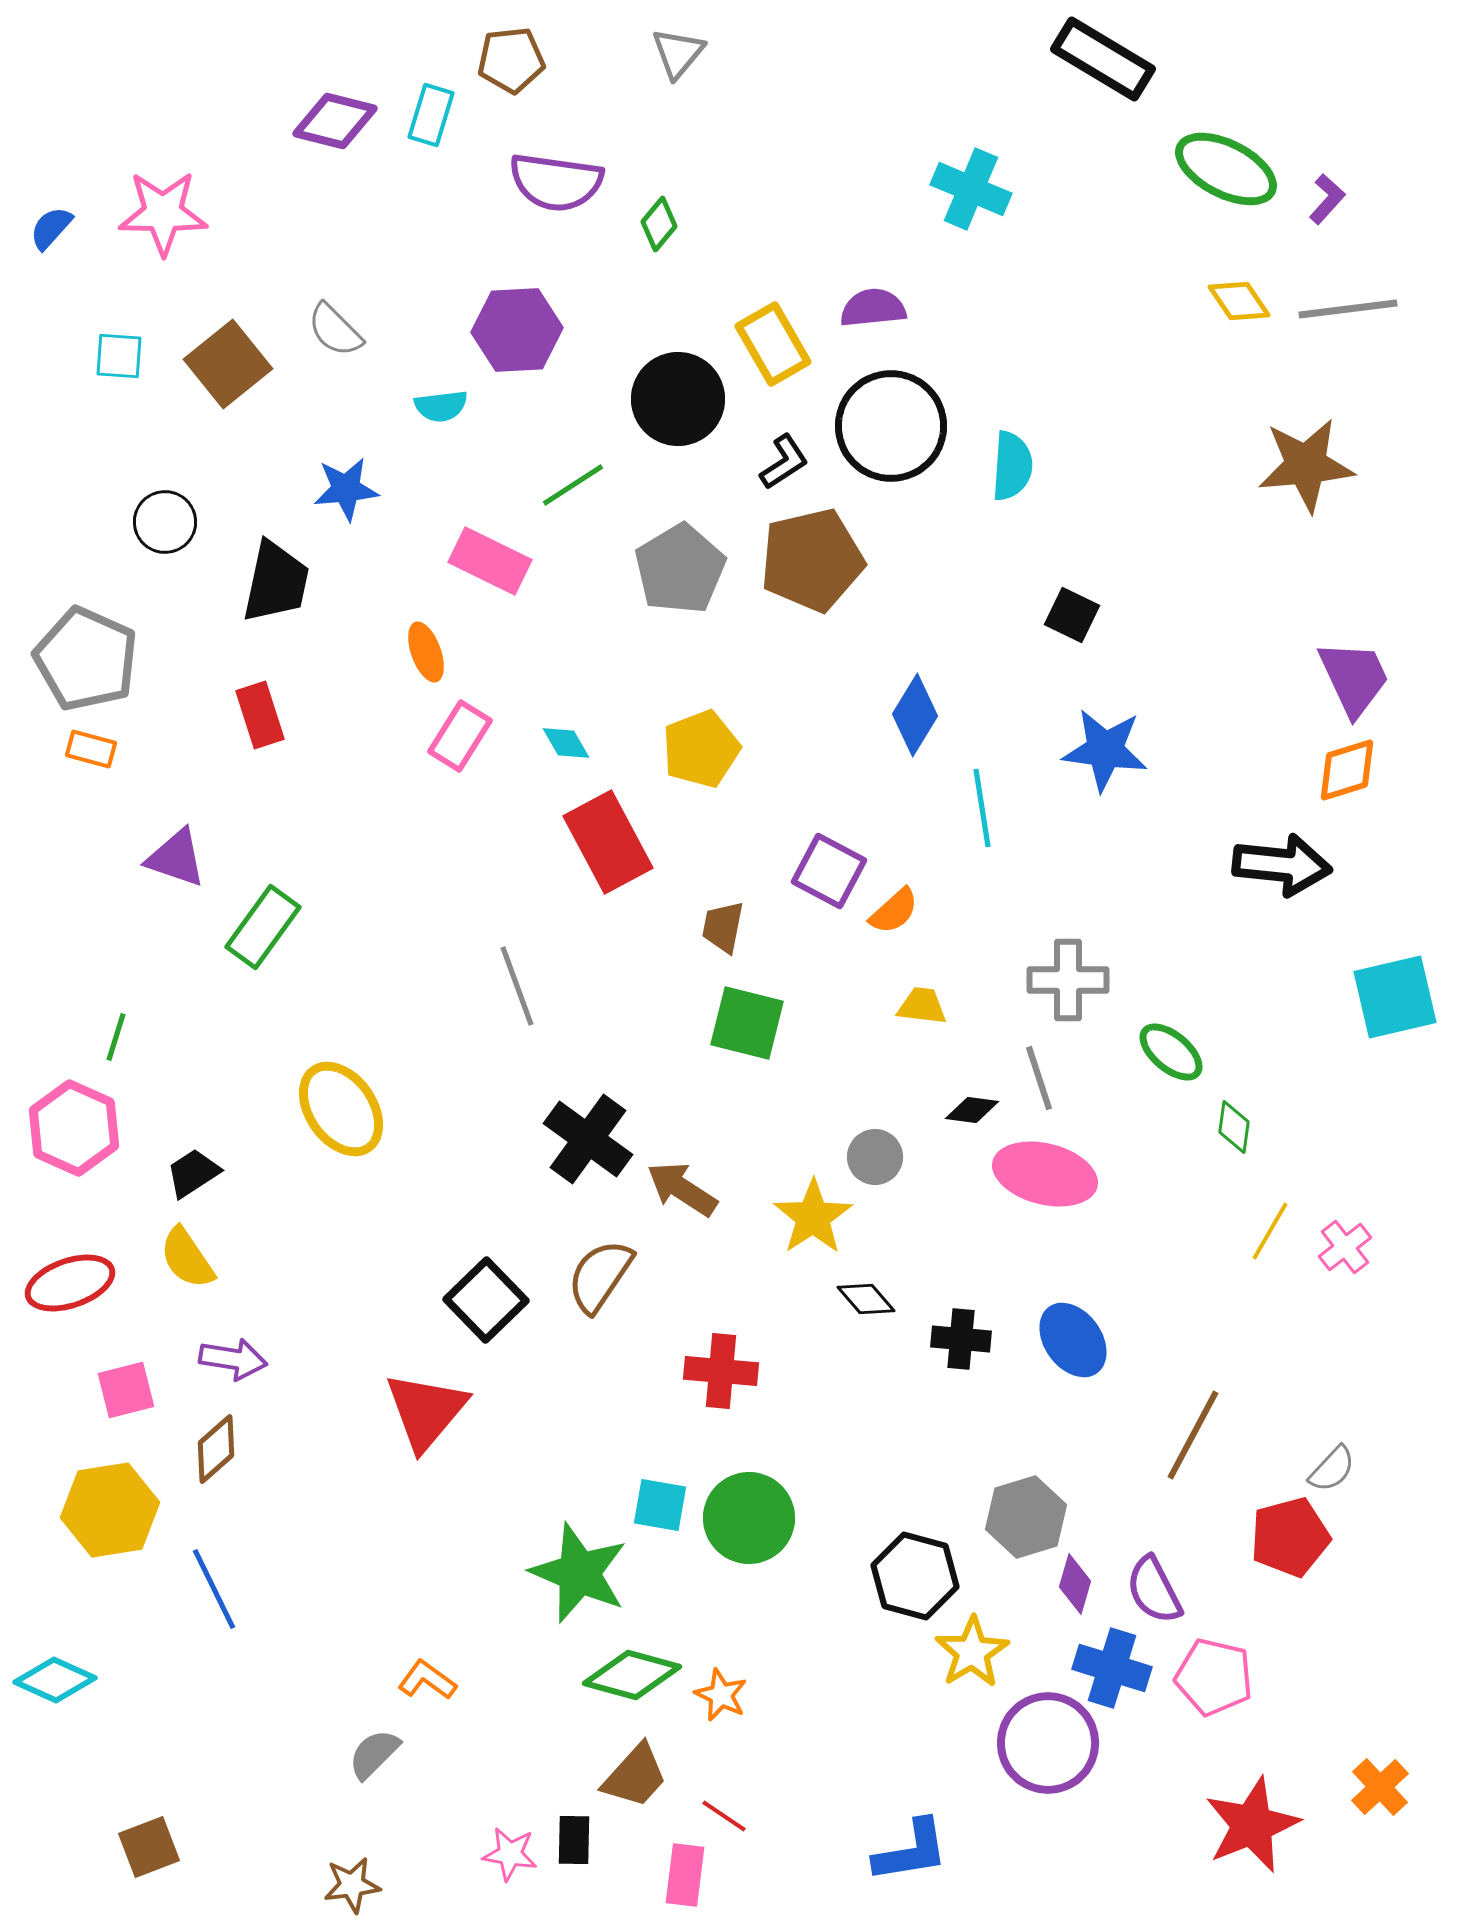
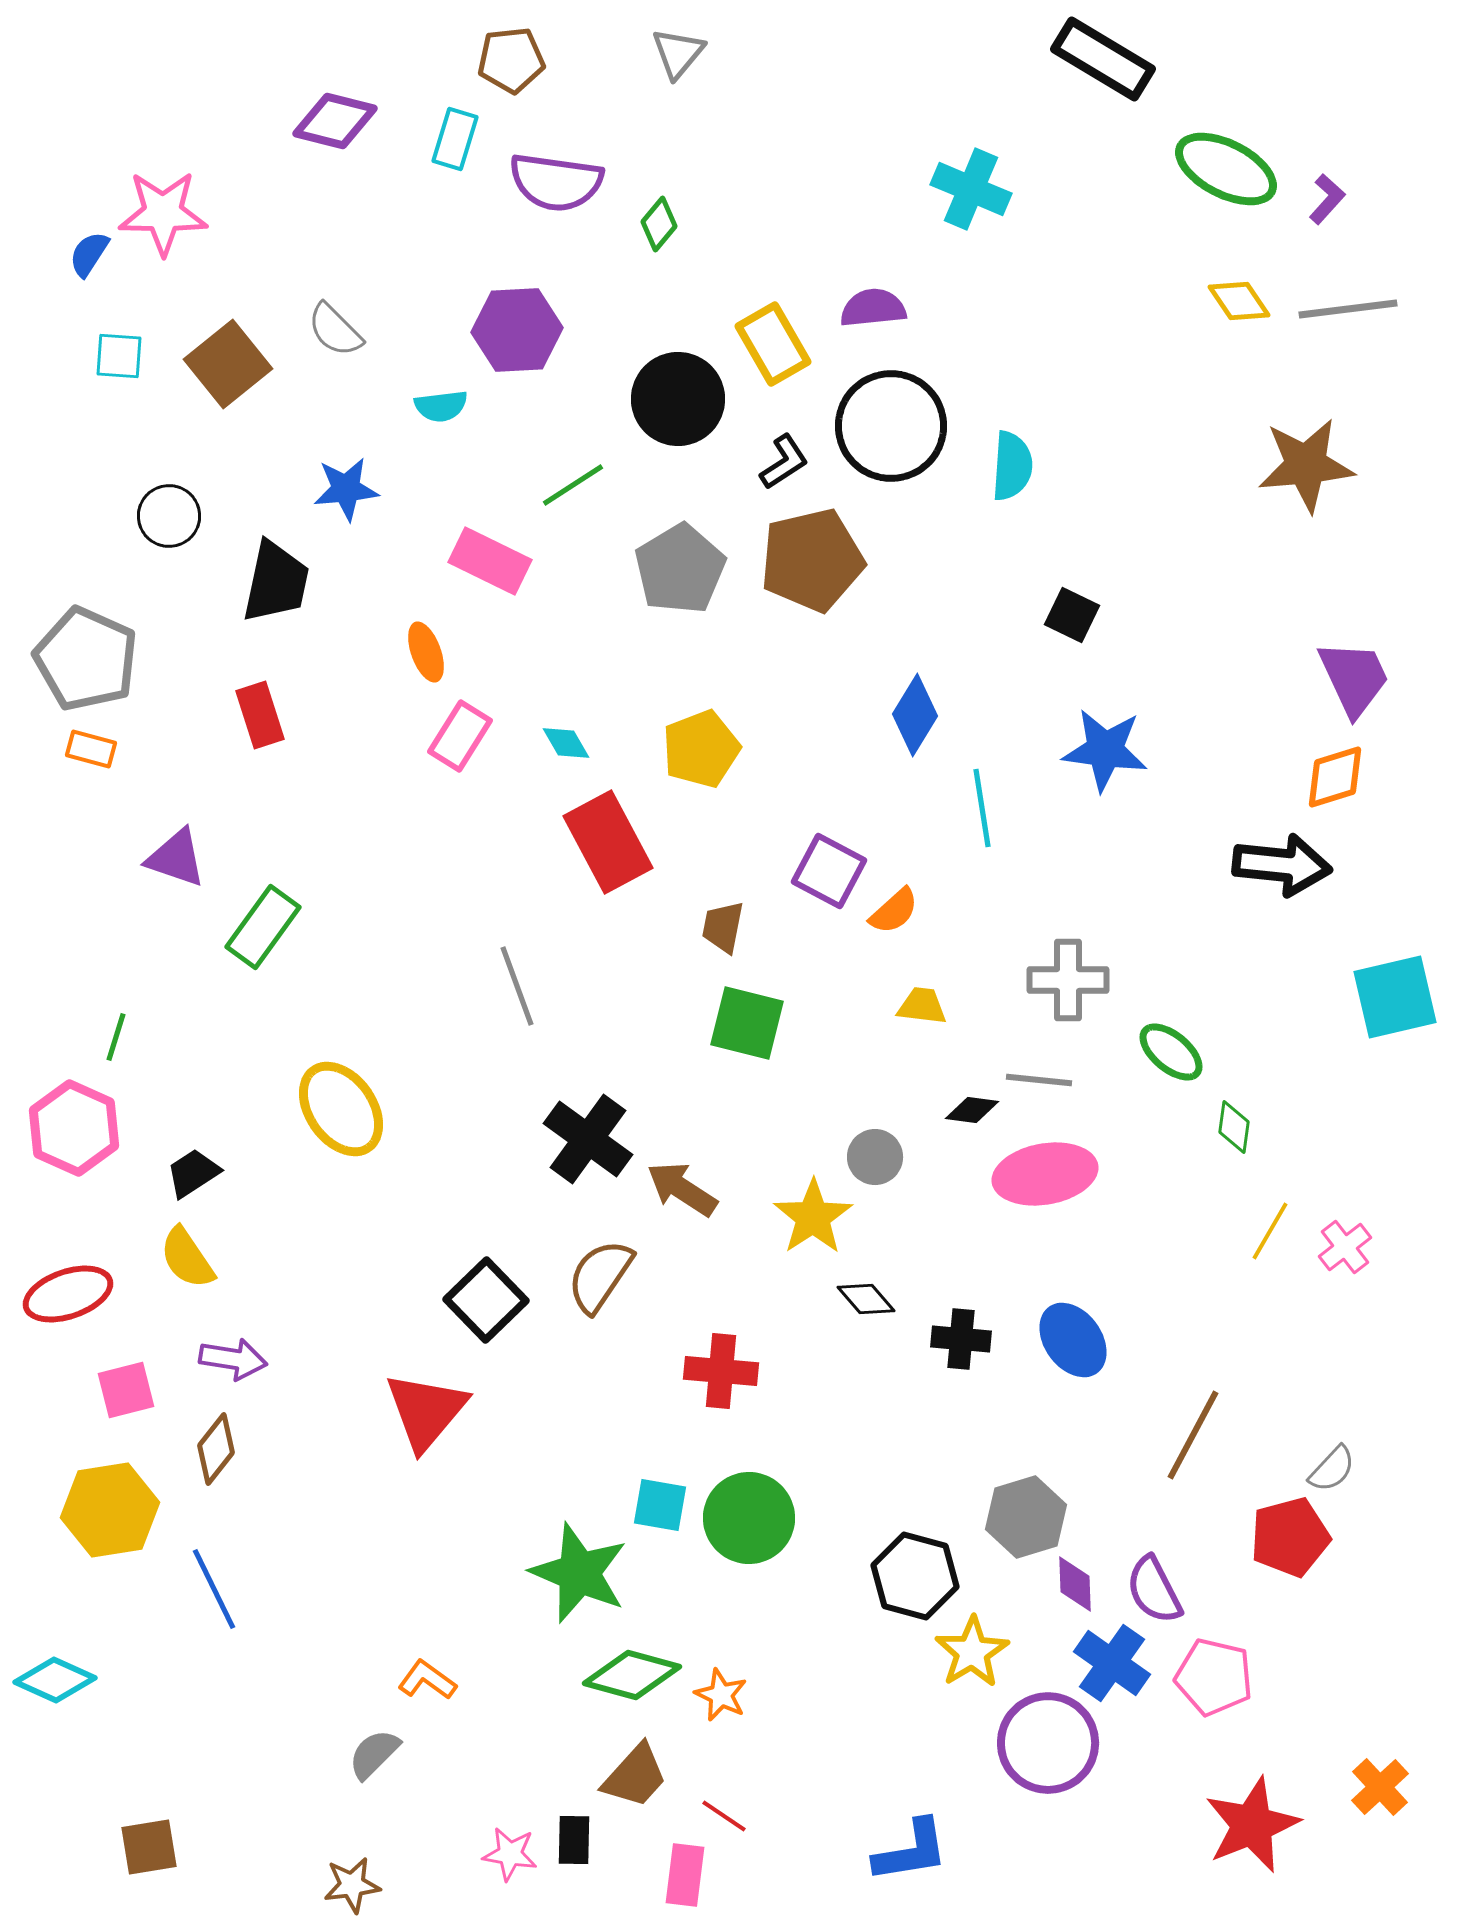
cyan rectangle at (431, 115): moved 24 px right, 24 px down
blue semicircle at (51, 228): moved 38 px right, 26 px down; rotated 9 degrees counterclockwise
black circle at (165, 522): moved 4 px right, 6 px up
orange diamond at (1347, 770): moved 12 px left, 7 px down
gray line at (1039, 1078): moved 2 px down; rotated 66 degrees counterclockwise
pink ellipse at (1045, 1174): rotated 24 degrees counterclockwise
red ellipse at (70, 1283): moved 2 px left, 11 px down
brown diamond at (216, 1449): rotated 10 degrees counterclockwise
purple diamond at (1075, 1584): rotated 18 degrees counterclockwise
blue cross at (1112, 1668): moved 5 px up; rotated 18 degrees clockwise
brown square at (149, 1847): rotated 12 degrees clockwise
